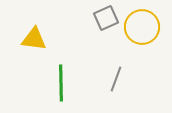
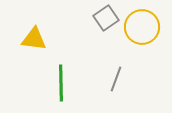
gray square: rotated 10 degrees counterclockwise
